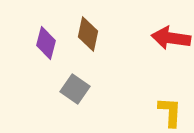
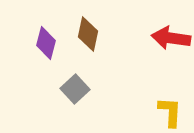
gray square: rotated 12 degrees clockwise
